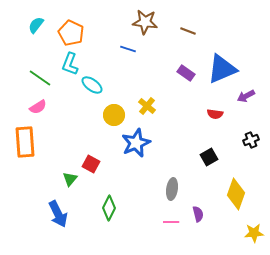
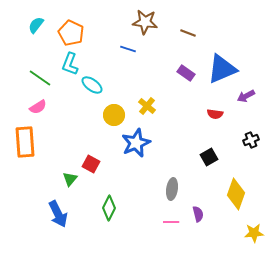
brown line: moved 2 px down
